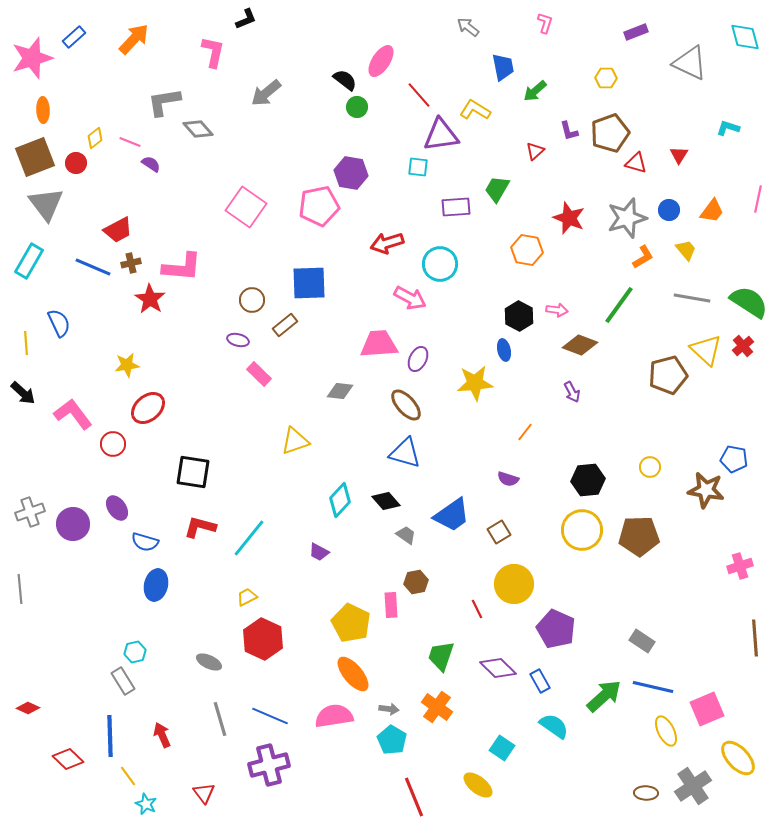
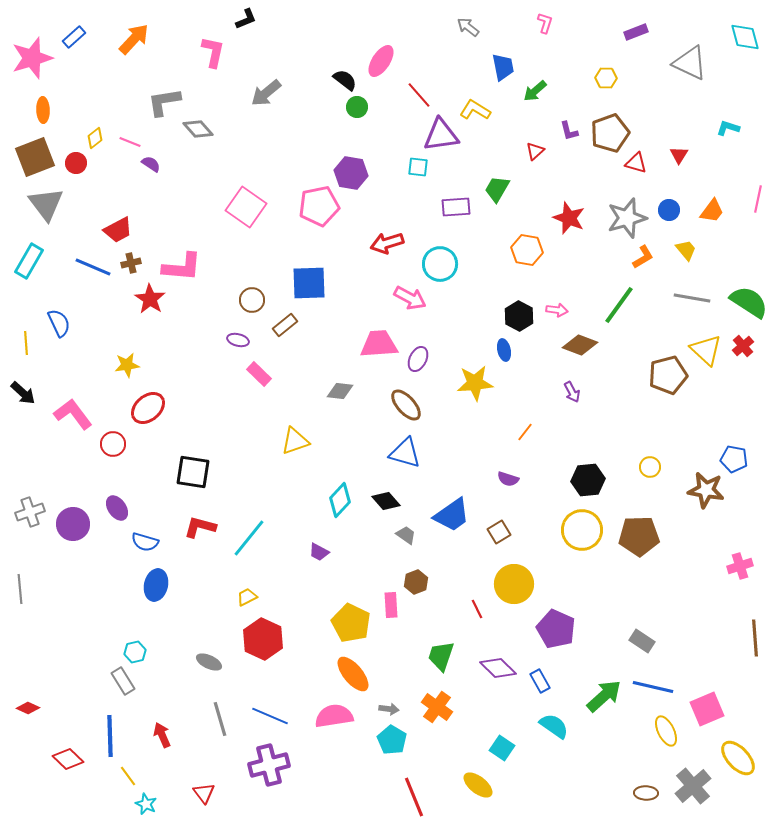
brown hexagon at (416, 582): rotated 10 degrees counterclockwise
gray cross at (693, 786): rotated 6 degrees counterclockwise
